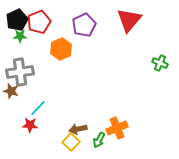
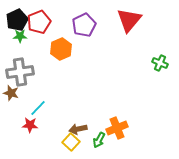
brown star: moved 2 px down
